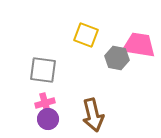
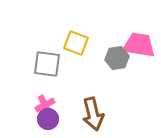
yellow square: moved 10 px left, 8 px down
gray hexagon: rotated 20 degrees counterclockwise
gray square: moved 4 px right, 6 px up
pink cross: moved 2 px down; rotated 12 degrees counterclockwise
brown arrow: moved 1 px up
